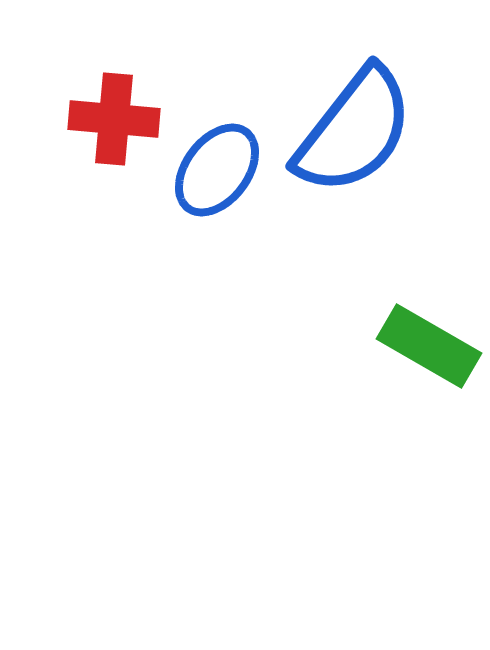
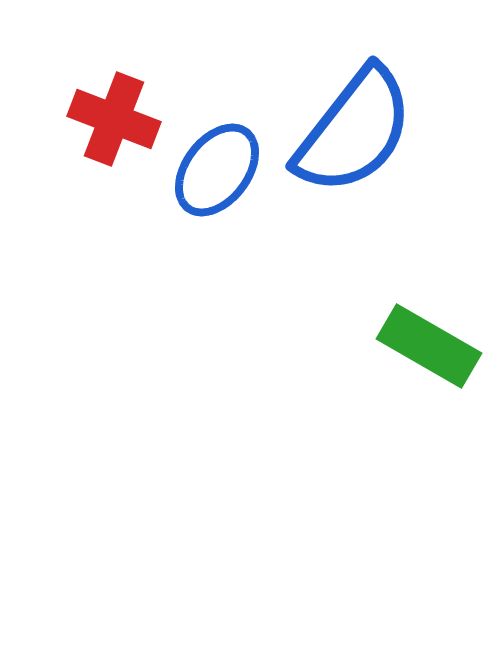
red cross: rotated 16 degrees clockwise
